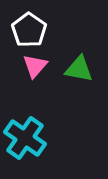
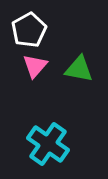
white pentagon: rotated 8 degrees clockwise
cyan cross: moved 23 px right, 6 px down
